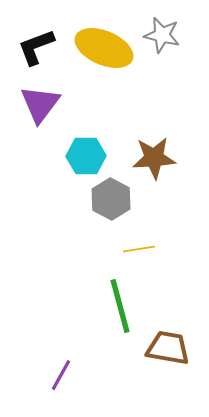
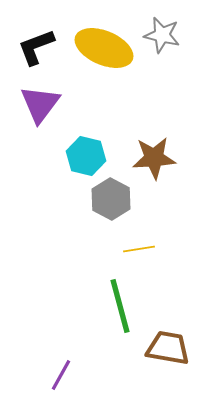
cyan hexagon: rotated 15 degrees clockwise
